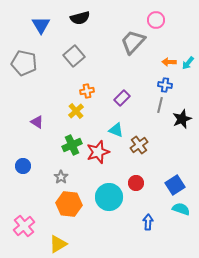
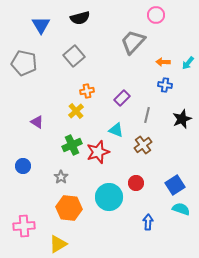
pink circle: moved 5 px up
orange arrow: moved 6 px left
gray line: moved 13 px left, 10 px down
brown cross: moved 4 px right
orange hexagon: moved 4 px down
pink cross: rotated 35 degrees clockwise
